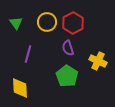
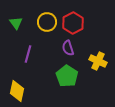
yellow diamond: moved 3 px left, 3 px down; rotated 15 degrees clockwise
